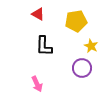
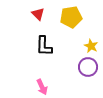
red triangle: rotated 16 degrees clockwise
yellow pentagon: moved 5 px left, 4 px up
purple circle: moved 6 px right, 1 px up
pink arrow: moved 5 px right, 3 px down
